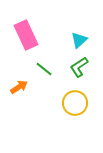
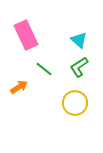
cyan triangle: rotated 36 degrees counterclockwise
